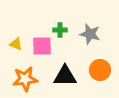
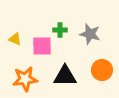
yellow triangle: moved 1 px left, 5 px up
orange circle: moved 2 px right
